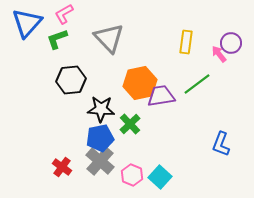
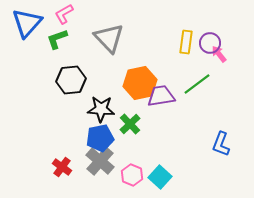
purple circle: moved 21 px left
